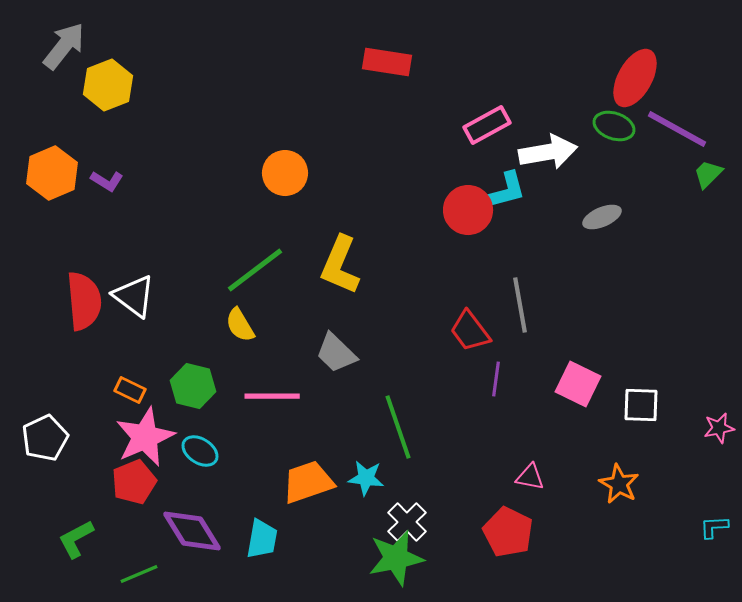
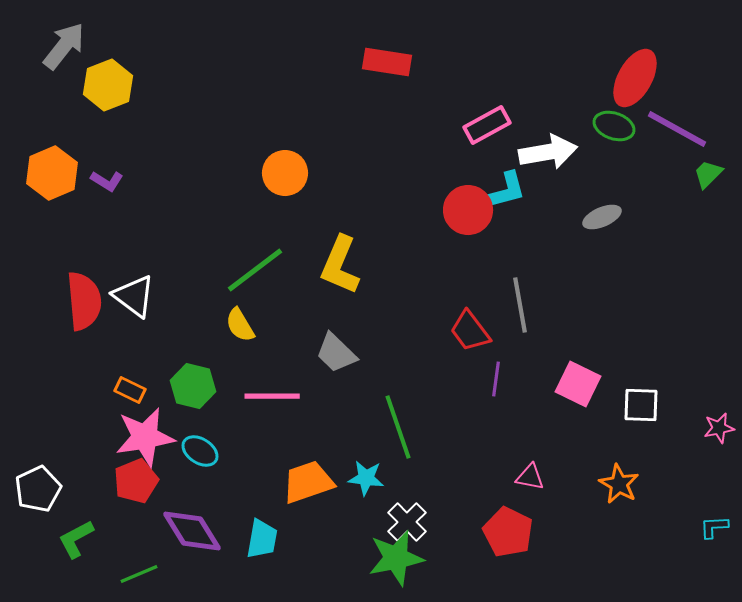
pink star at (145, 437): rotated 14 degrees clockwise
white pentagon at (45, 438): moved 7 px left, 51 px down
red pentagon at (134, 482): moved 2 px right, 1 px up
